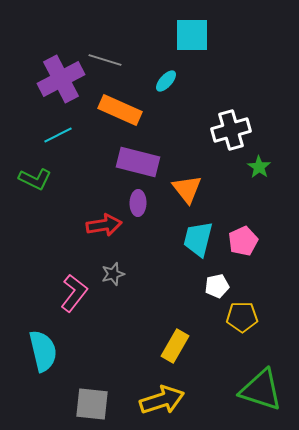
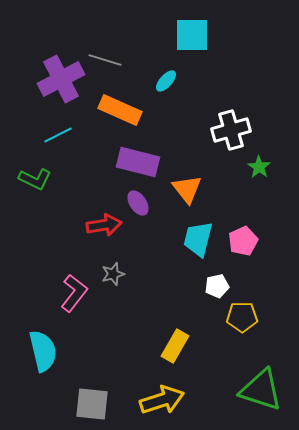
purple ellipse: rotated 35 degrees counterclockwise
